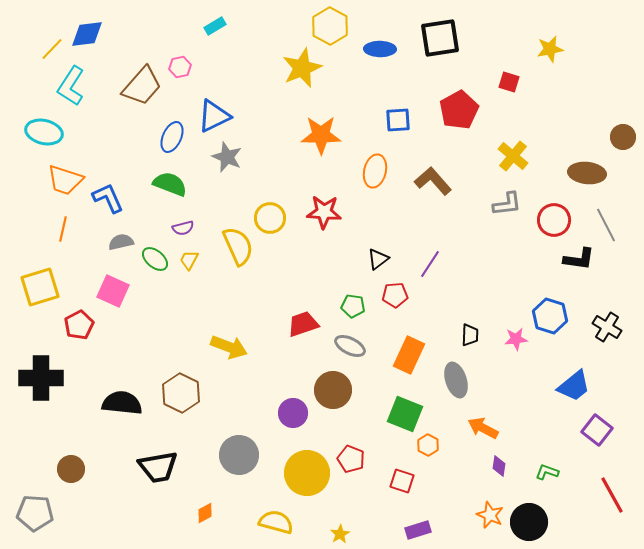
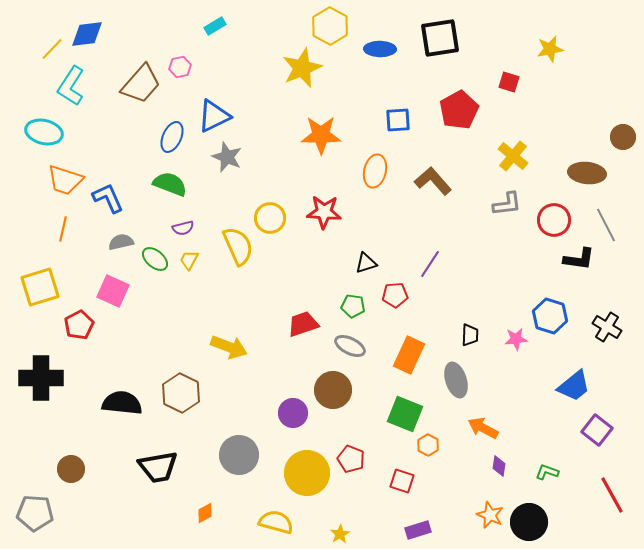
brown trapezoid at (142, 86): moved 1 px left, 2 px up
black triangle at (378, 259): moved 12 px left, 4 px down; rotated 20 degrees clockwise
